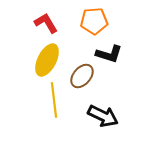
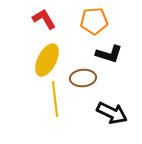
red L-shape: moved 2 px left, 4 px up
brown ellipse: moved 1 px right, 2 px down; rotated 45 degrees clockwise
yellow line: moved 1 px right, 1 px up
black arrow: moved 9 px right, 3 px up
